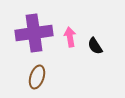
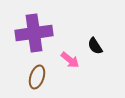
pink arrow: moved 23 px down; rotated 138 degrees clockwise
